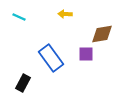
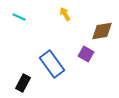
yellow arrow: rotated 56 degrees clockwise
brown diamond: moved 3 px up
purple square: rotated 28 degrees clockwise
blue rectangle: moved 1 px right, 6 px down
